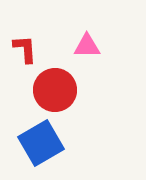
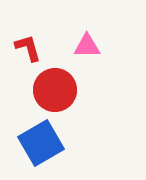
red L-shape: moved 3 px right, 1 px up; rotated 12 degrees counterclockwise
